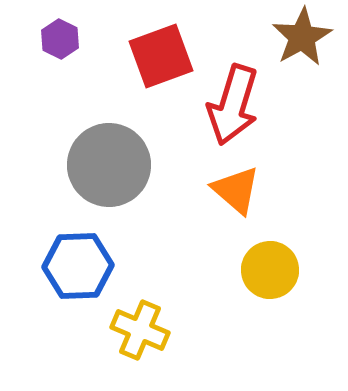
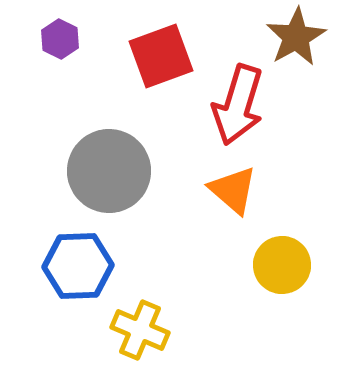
brown star: moved 6 px left
red arrow: moved 5 px right
gray circle: moved 6 px down
orange triangle: moved 3 px left
yellow circle: moved 12 px right, 5 px up
